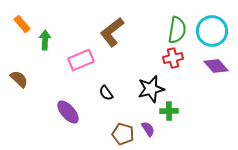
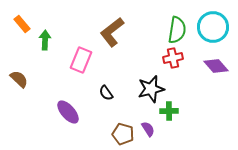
cyan circle: moved 1 px right, 4 px up
pink rectangle: rotated 45 degrees counterclockwise
